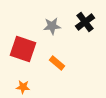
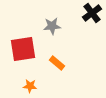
black cross: moved 7 px right, 9 px up
red square: rotated 28 degrees counterclockwise
orange star: moved 7 px right, 1 px up
